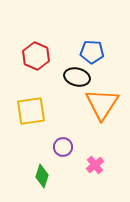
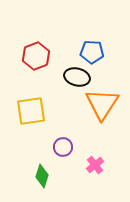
red hexagon: rotated 16 degrees clockwise
